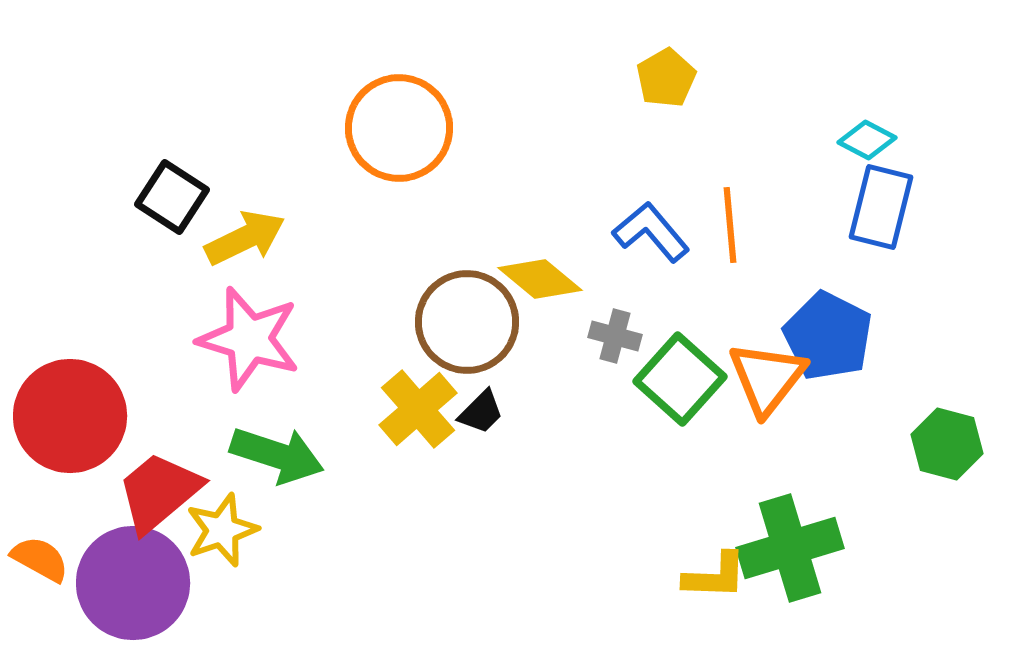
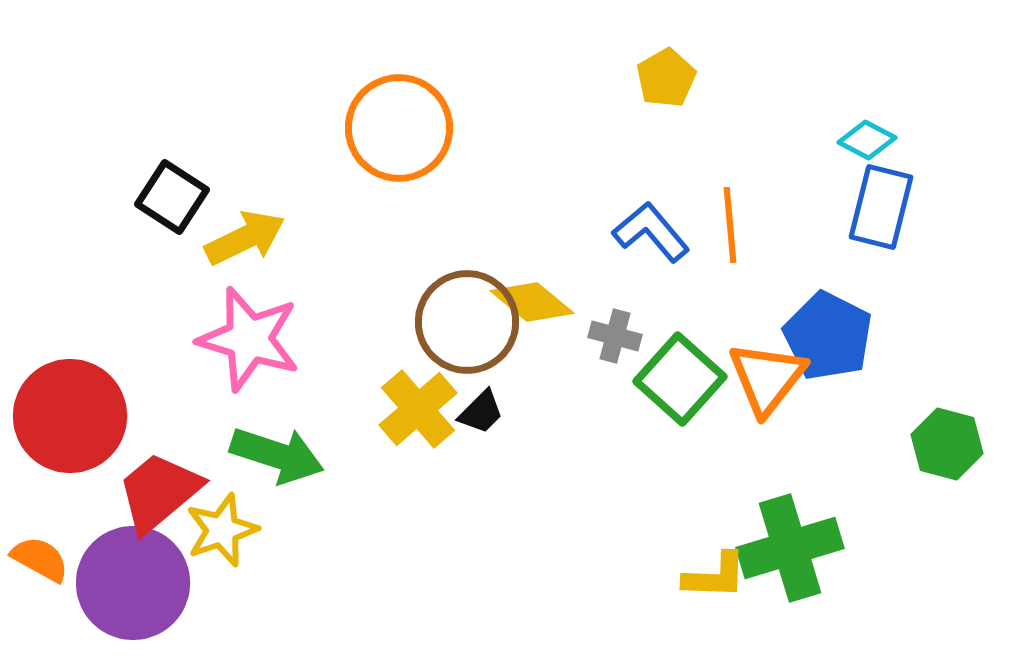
yellow diamond: moved 8 px left, 23 px down
